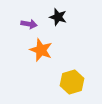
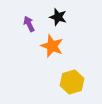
purple arrow: rotated 126 degrees counterclockwise
orange star: moved 11 px right, 4 px up
